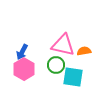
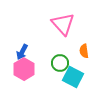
pink triangle: moved 21 px up; rotated 35 degrees clockwise
orange semicircle: rotated 88 degrees counterclockwise
green circle: moved 4 px right, 2 px up
cyan square: rotated 20 degrees clockwise
